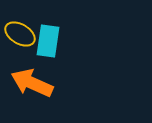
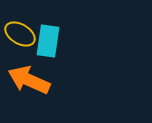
orange arrow: moved 3 px left, 3 px up
